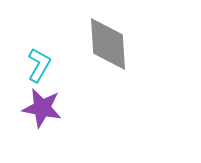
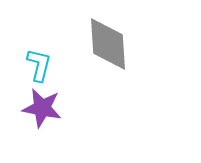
cyan L-shape: rotated 16 degrees counterclockwise
